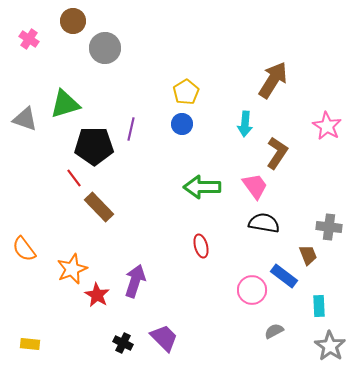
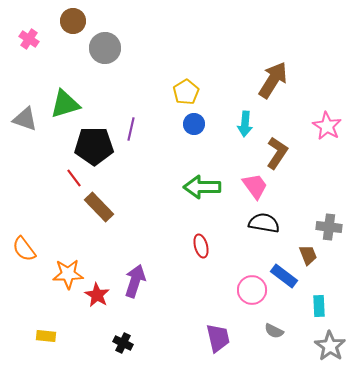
blue circle: moved 12 px right
orange star: moved 4 px left, 5 px down; rotated 20 degrees clockwise
gray semicircle: rotated 126 degrees counterclockwise
purple trapezoid: moved 54 px right; rotated 32 degrees clockwise
yellow rectangle: moved 16 px right, 8 px up
